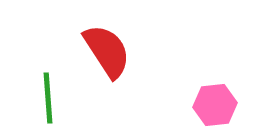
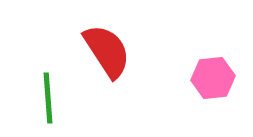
pink hexagon: moved 2 px left, 27 px up
